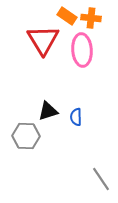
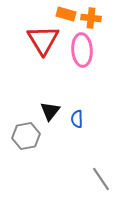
orange rectangle: moved 1 px left, 2 px up; rotated 18 degrees counterclockwise
black triangle: moved 2 px right; rotated 35 degrees counterclockwise
blue semicircle: moved 1 px right, 2 px down
gray hexagon: rotated 12 degrees counterclockwise
